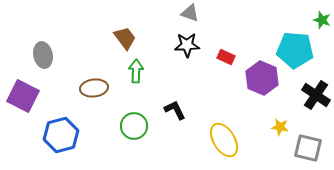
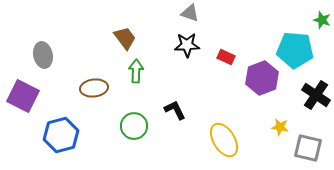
purple hexagon: rotated 16 degrees clockwise
